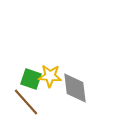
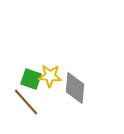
gray diamond: rotated 12 degrees clockwise
